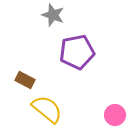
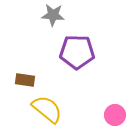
gray star: rotated 15 degrees counterclockwise
purple pentagon: rotated 12 degrees clockwise
brown rectangle: rotated 18 degrees counterclockwise
